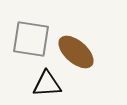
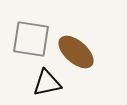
black triangle: moved 1 px up; rotated 8 degrees counterclockwise
